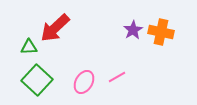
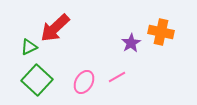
purple star: moved 2 px left, 13 px down
green triangle: rotated 24 degrees counterclockwise
